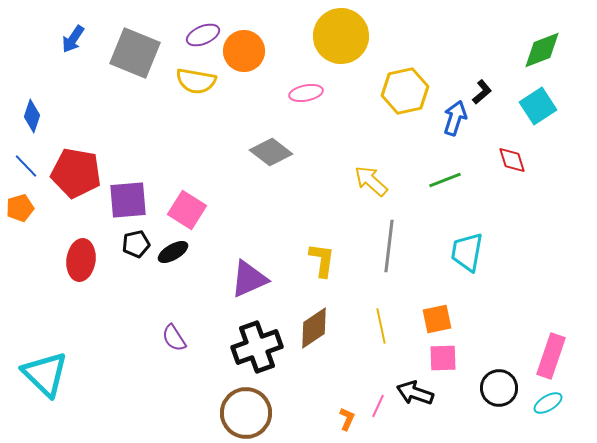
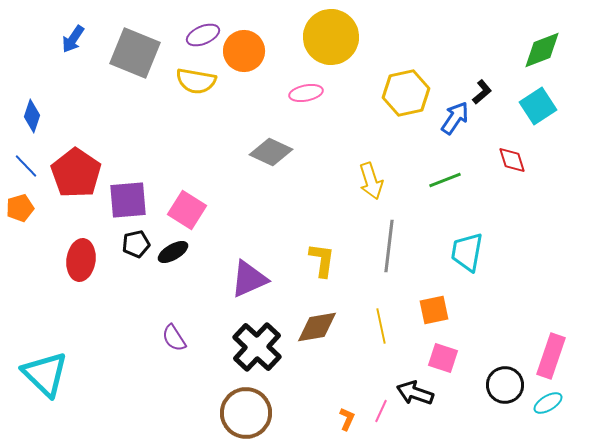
yellow circle at (341, 36): moved 10 px left, 1 px down
yellow hexagon at (405, 91): moved 1 px right, 2 px down
blue arrow at (455, 118): rotated 16 degrees clockwise
gray diamond at (271, 152): rotated 12 degrees counterclockwise
red pentagon at (76, 173): rotated 24 degrees clockwise
yellow arrow at (371, 181): rotated 150 degrees counterclockwise
orange square at (437, 319): moved 3 px left, 9 px up
brown diamond at (314, 328): moved 3 px right, 1 px up; rotated 24 degrees clockwise
black cross at (257, 347): rotated 27 degrees counterclockwise
pink square at (443, 358): rotated 20 degrees clockwise
black circle at (499, 388): moved 6 px right, 3 px up
pink line at (378, 406): moved 3 px right, 5 px down
